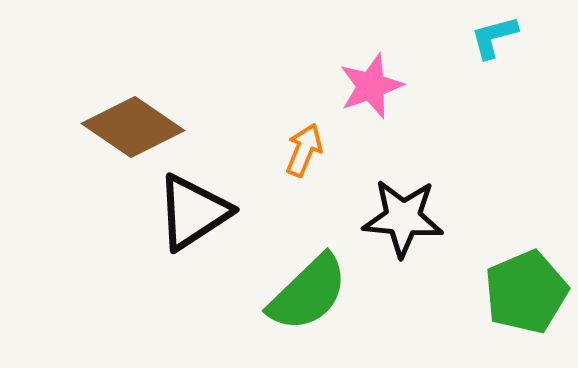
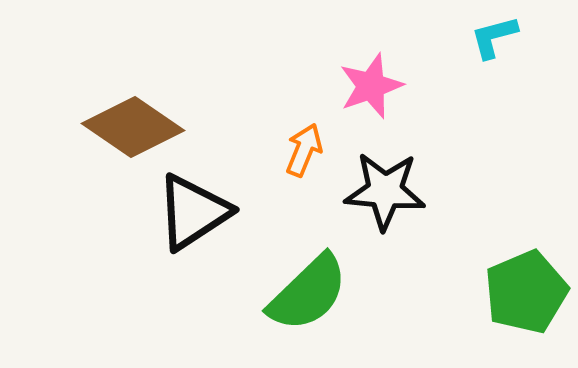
black star: moved 18 px left, 27 px up
